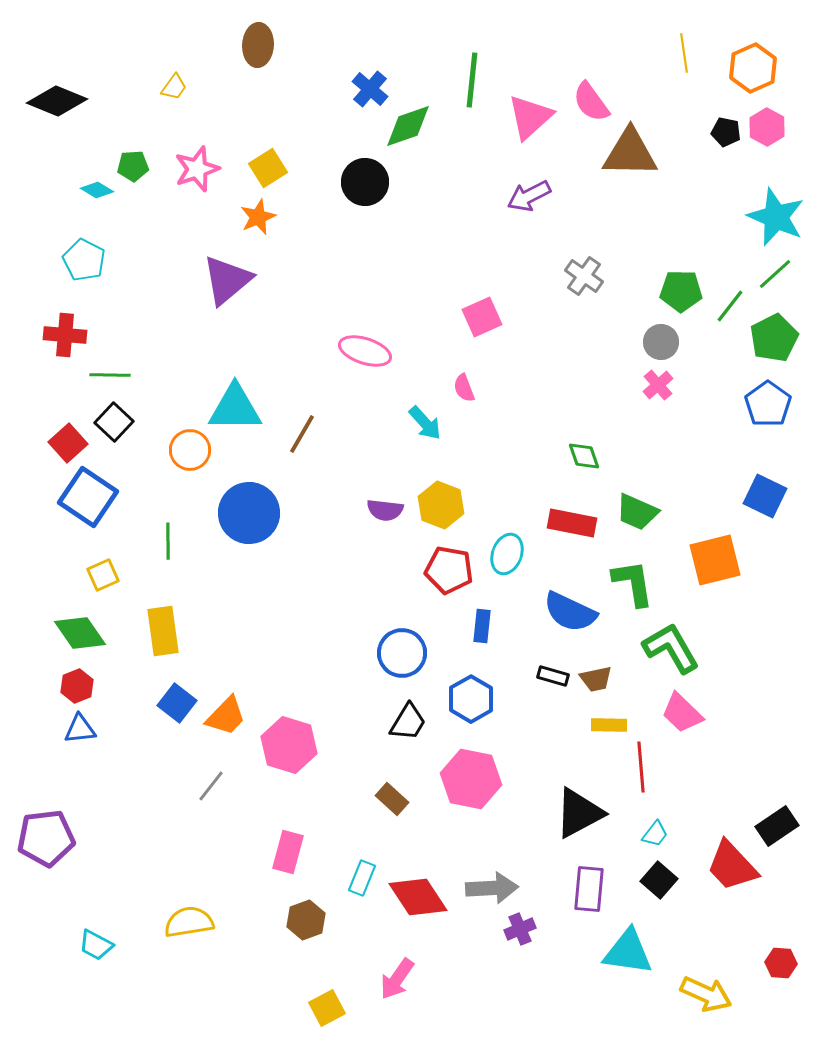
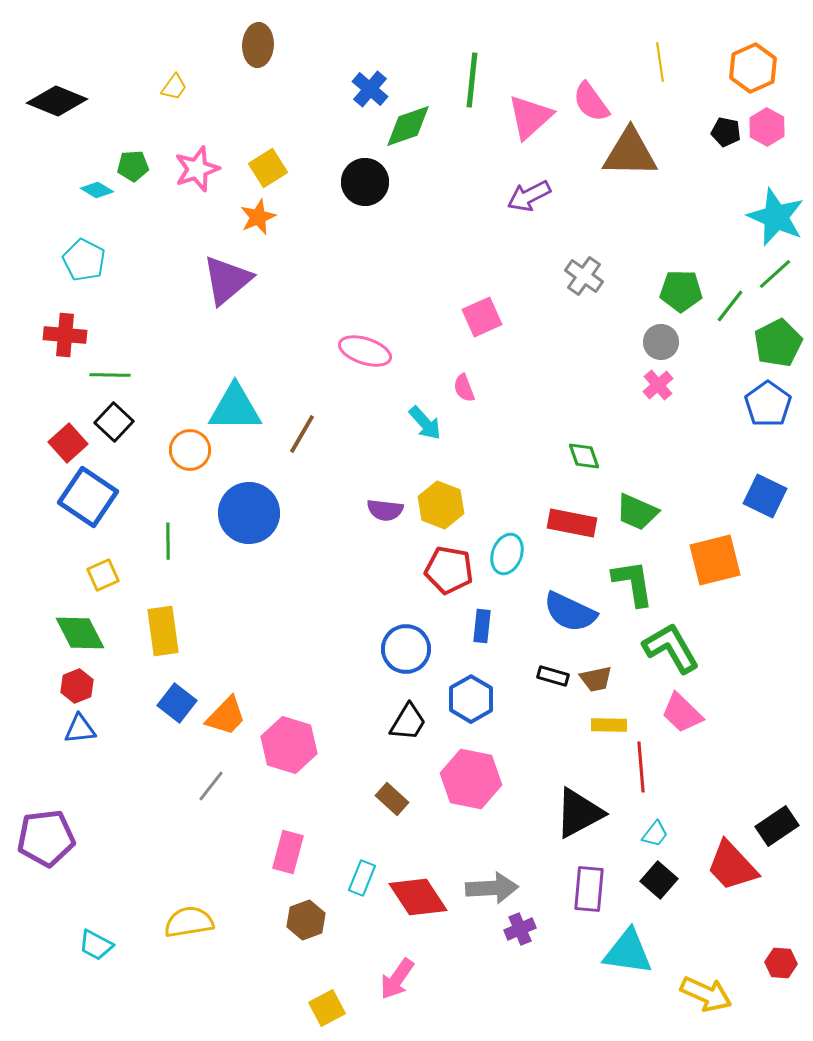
yellow line at (684, 53): moved 24 px left, 9 px down
green pentagon at (774, 338): moved 4 px right, 5 px down
green diamond at (80, 633): rotated 8 degrees clockwise
blue circle at (402, 653): moved 4 px right, 4 px up
